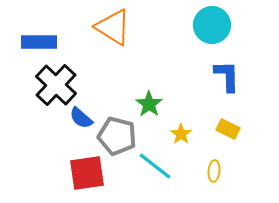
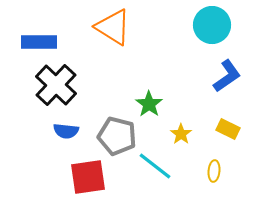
blue L-shape: rotated 56 degrees clockwise
blue semicircle: moved 15 px left, 13 px down; rotated 35 degrees counterclockwise
red square: moved 1 px right, 4 px down
